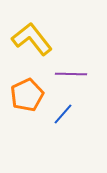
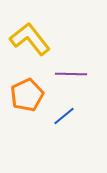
yellow L-shape: moved 2 px left
blue line: moved 1 px right, 2 px down; rotated 10 degrees clockwise
